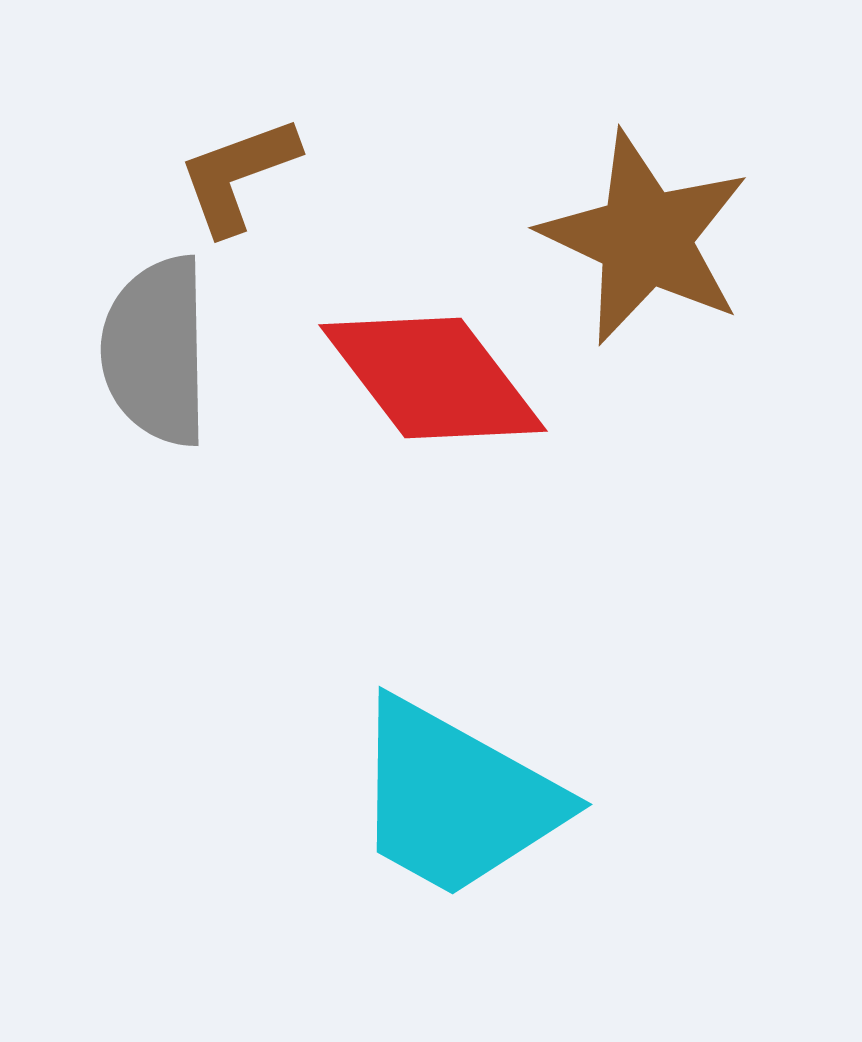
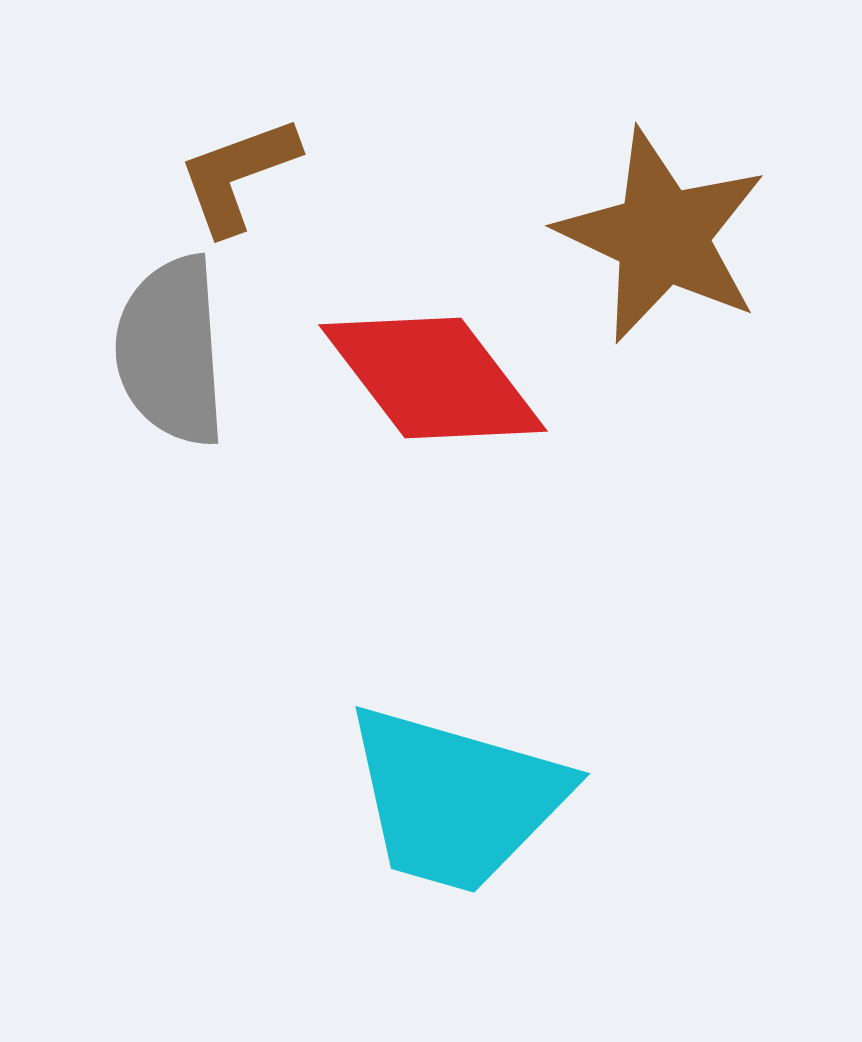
brown star: moved 17 px right, 2 px up
gray semicircle: moved 15 px right; rotated 3 degrees counterclockwise
cyan trapezoid: rotated 13 degrees counterclockwise
